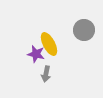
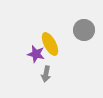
yellow ellipse: moved 1 px right
